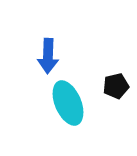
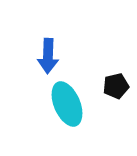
cyan ellipse: moved 1 px left, 1 px down
